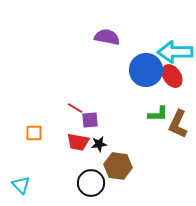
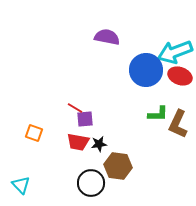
cyan arrow: rotated 20 degrees counterclockwise
red ellipse: moved 8 px right; rotated 35 degrees counterclockwise
purple square: moved 5 px left, 1 px up
orange square: rotated 18 degrees clockwise
